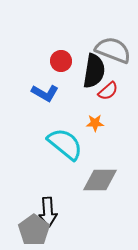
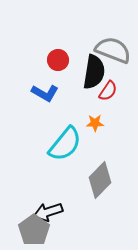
red circle: moved 3 px left, 1 px up
black semicircle: moved 1 px down
red semicircle: rotated 15 degrees counterclockwise
cyan semicircle: rotated 90 degrees clockwise
gray diamond: rotated 45 degrees counterclockwise
black arrow: rotated 76 degrees clockwise
